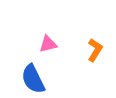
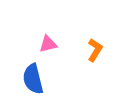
blue semicircle: rotated 12 degrees clockwise
